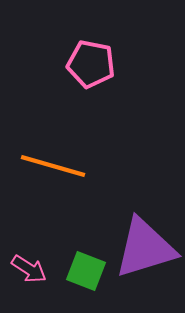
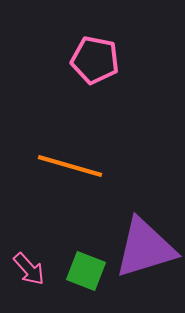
pink pentagon: moved 4 px right, 4 px up
orange line: moved 17 px right
pink arrow: rotated 15 degrees clockwise
